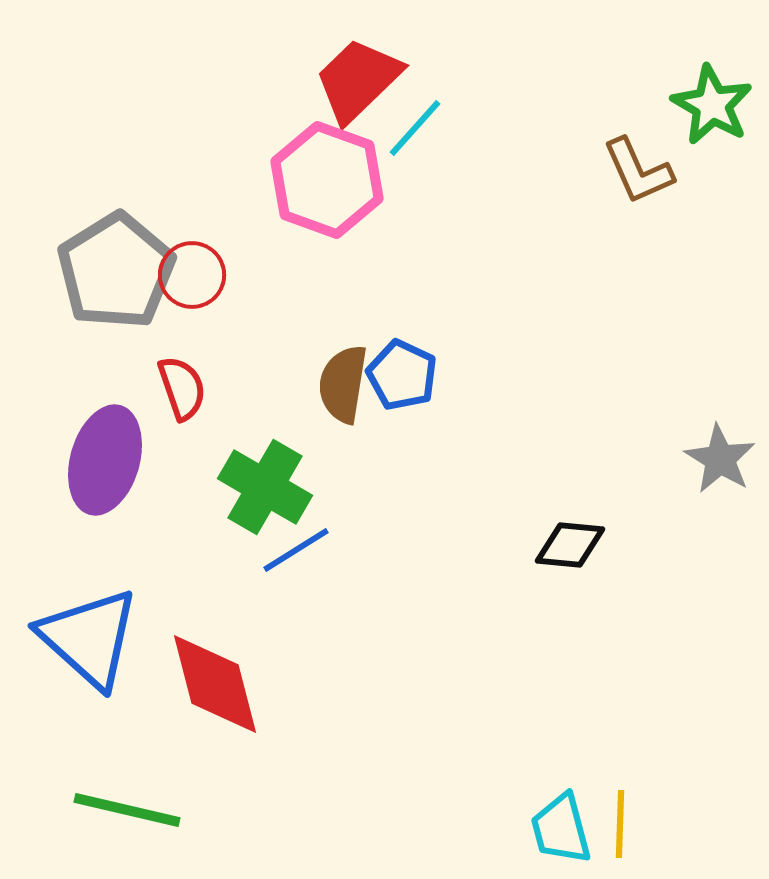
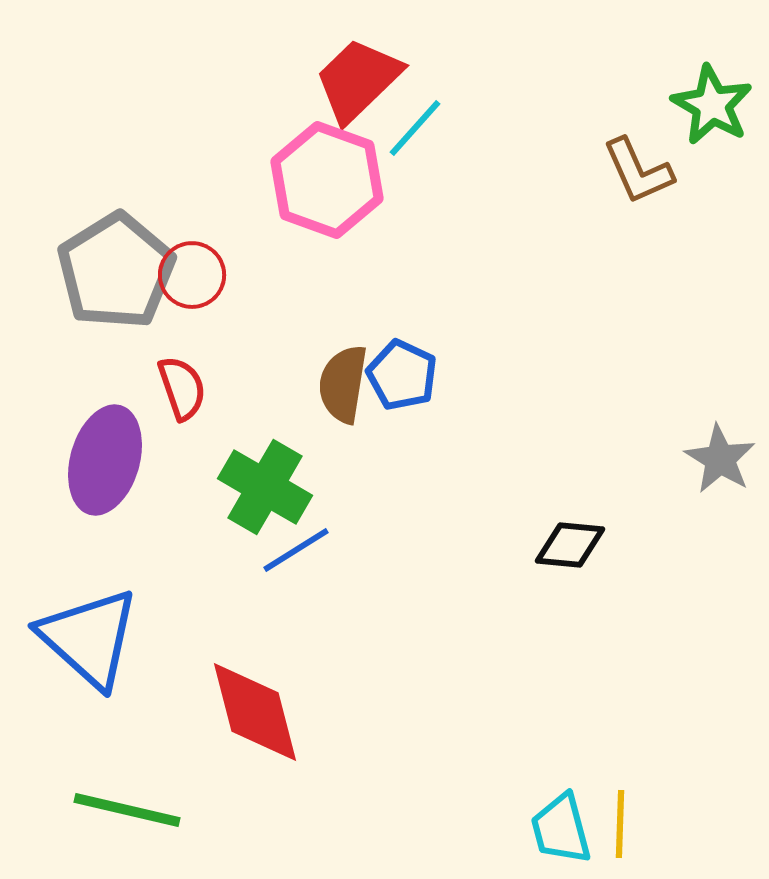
red diamond: moved 40 px right, 28 px down
